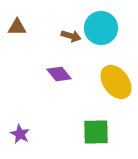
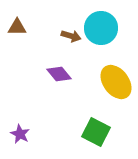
green square: rotated 28 degrees clockwise
